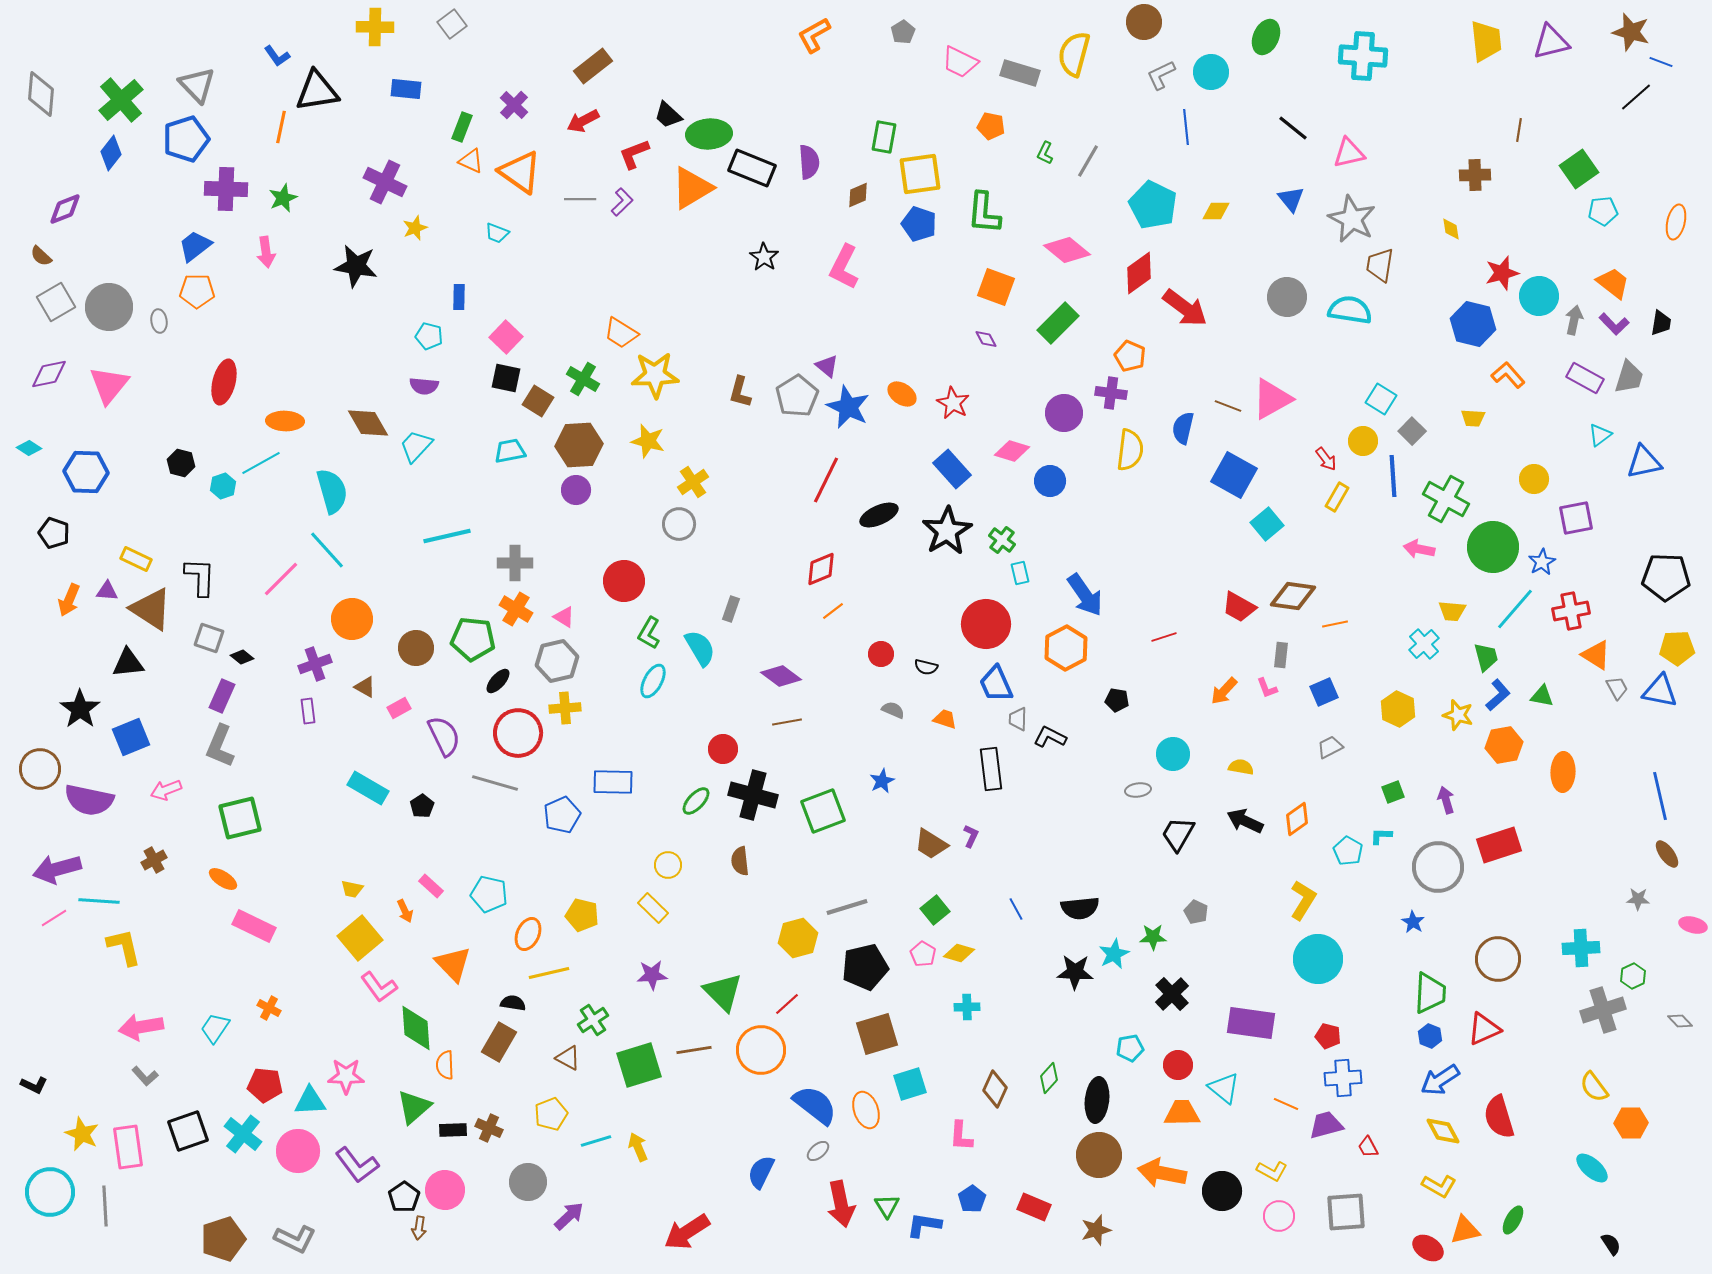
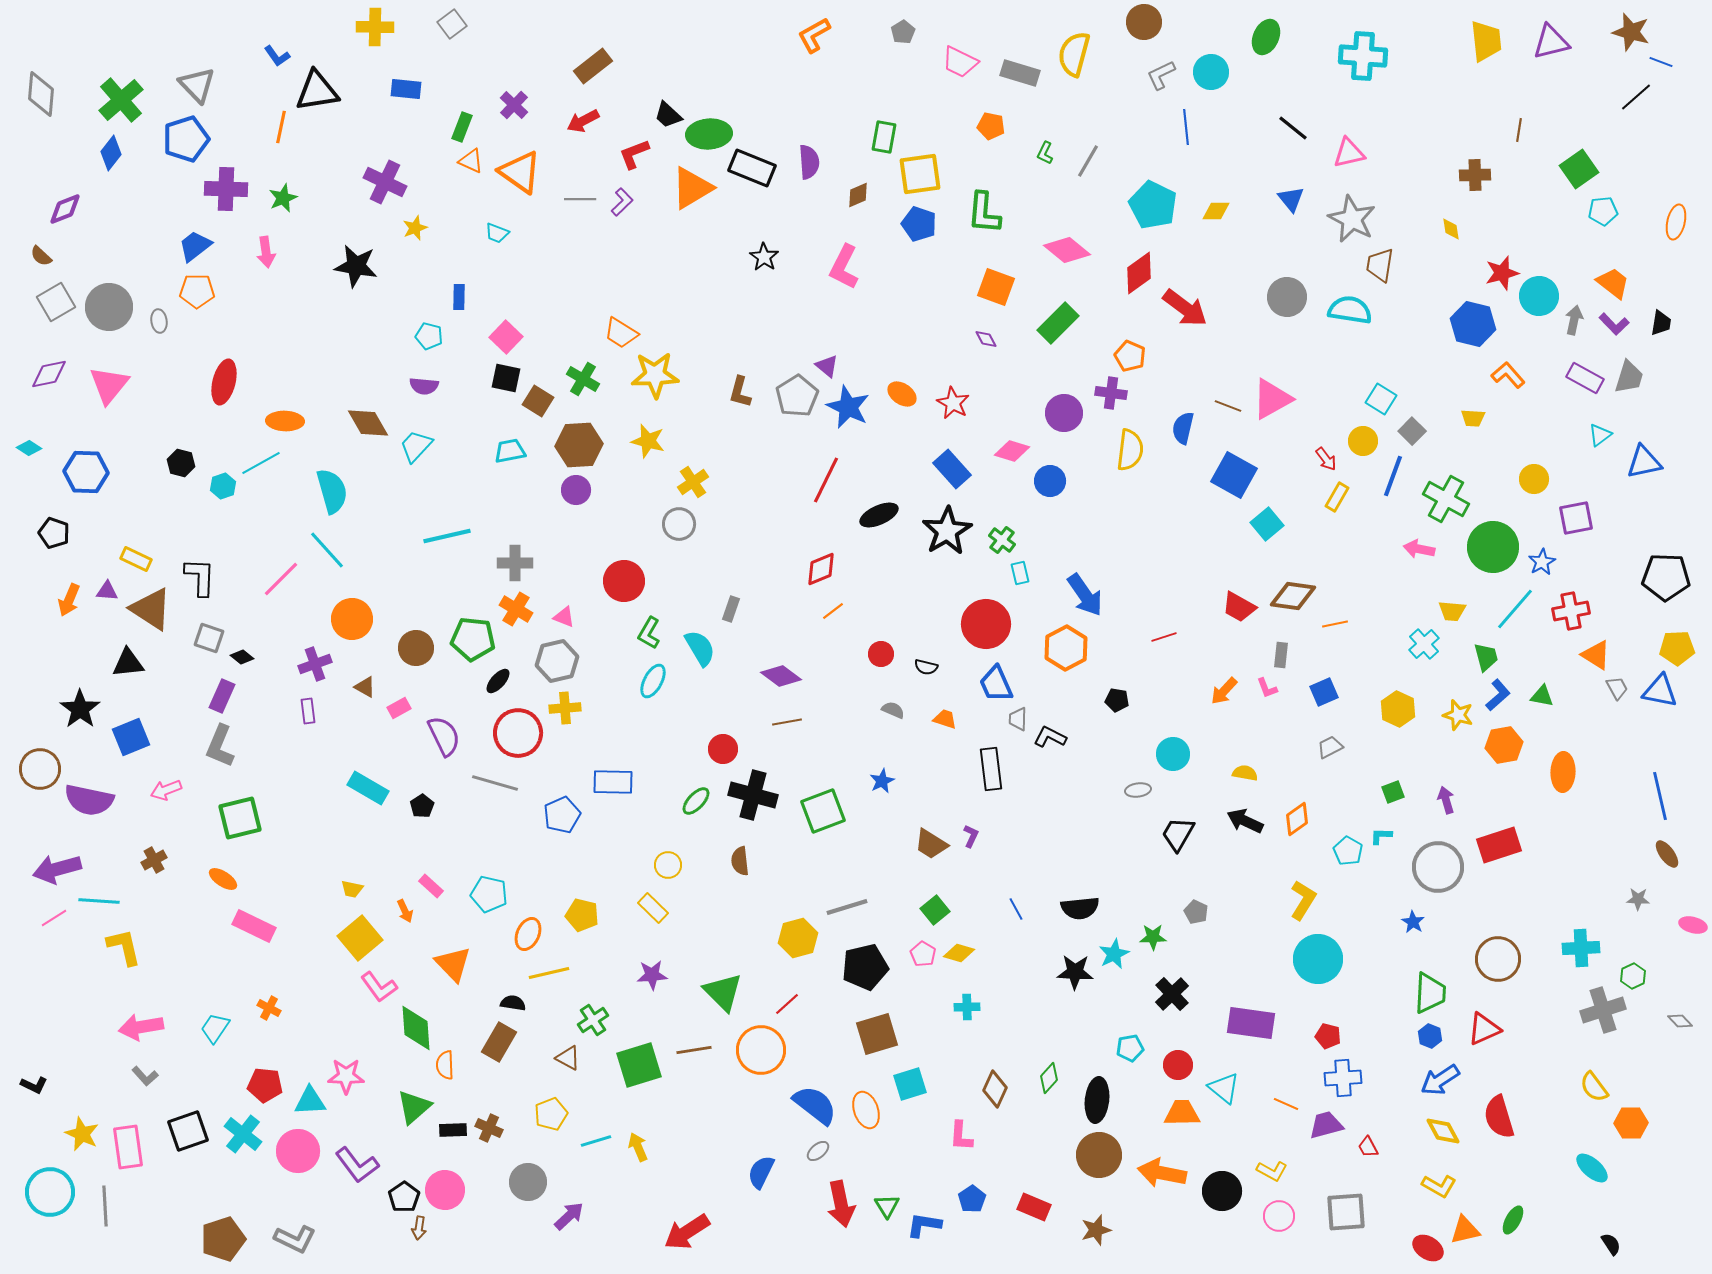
blue line at (1393, 476): rotated 24 degrees clockwise
pink triangle at (564, 617): rotated 10 degrees counterclockwise
yellow semicircle at (1241, 767): moved 4 px right, 6 px down
